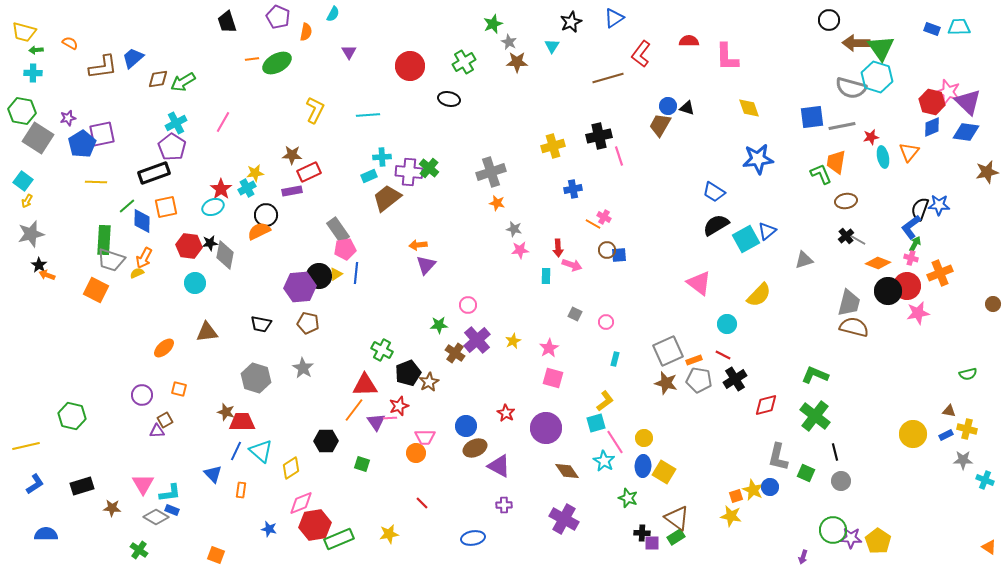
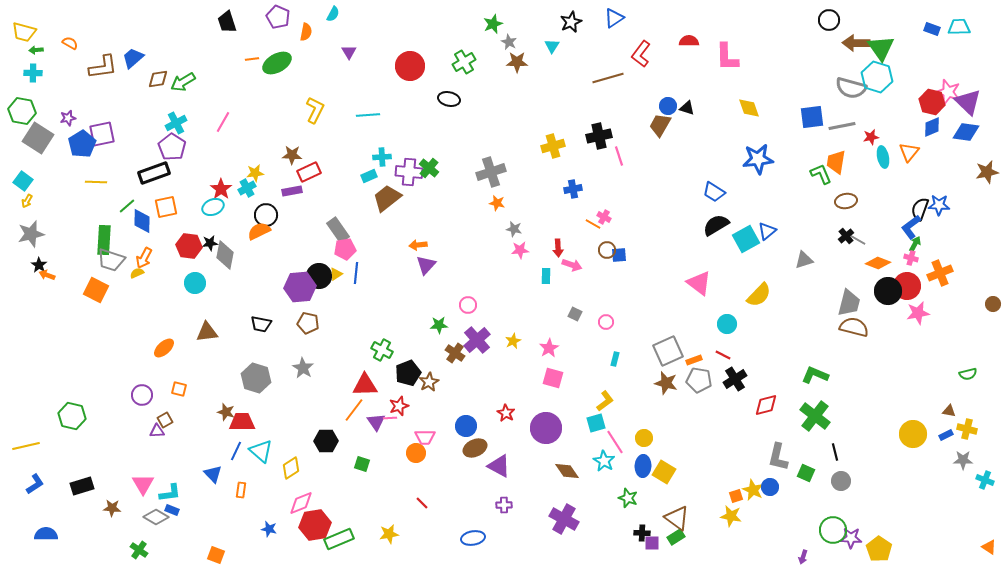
yellow pentagon at (878, 541): moved 1 px right, 8 px down
